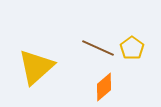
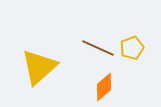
yellow pentagon: rotated 15 degrees clockwise
yellow triangle: moved 3 px right
